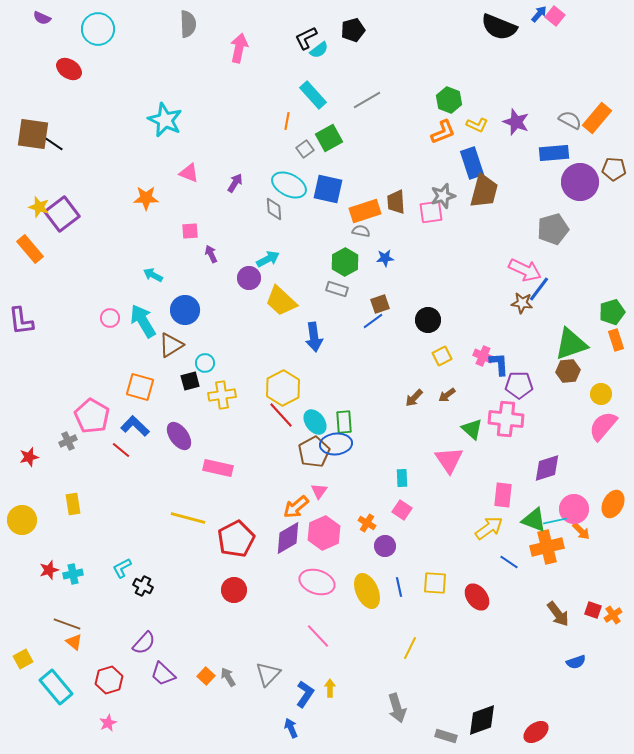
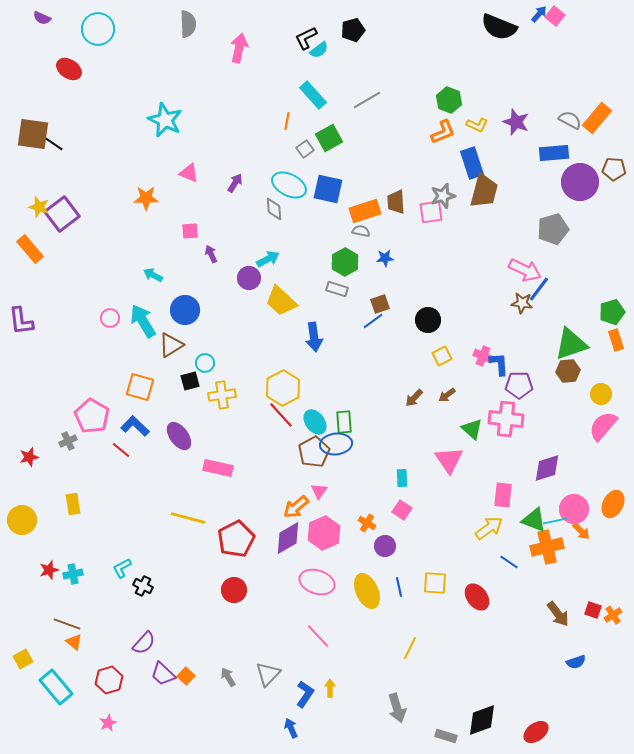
orange square at (206, 676): moved 20 px left
